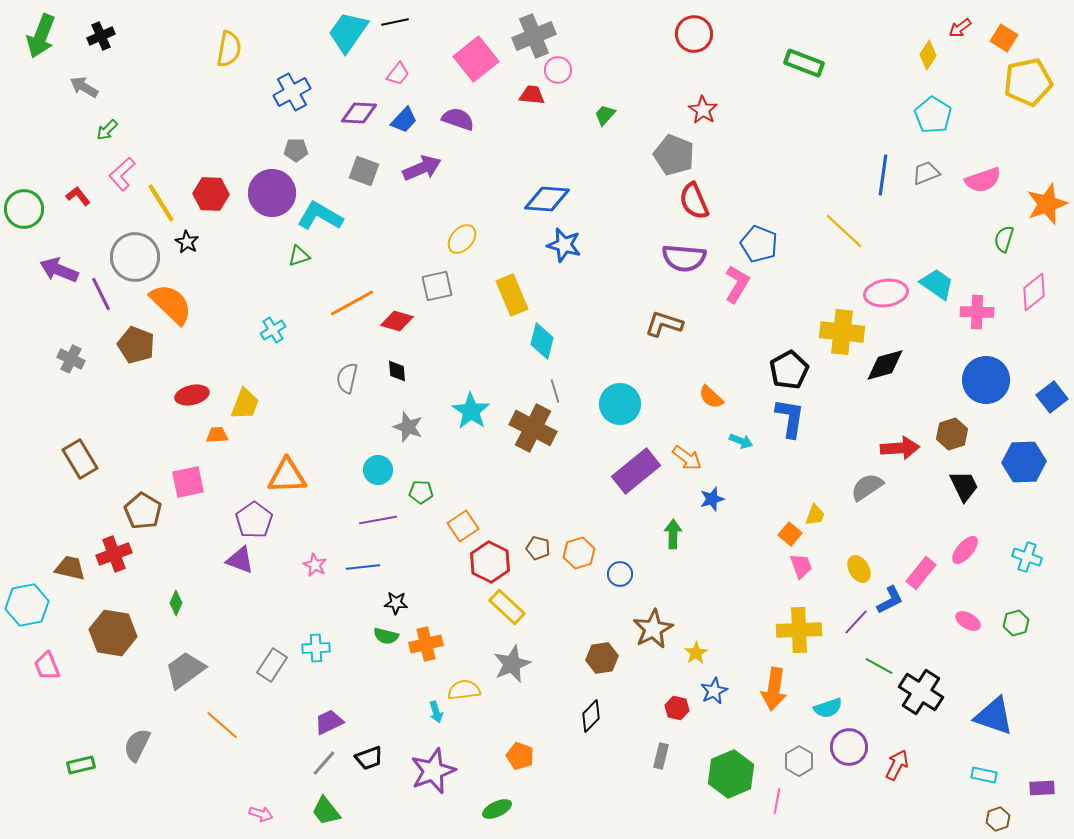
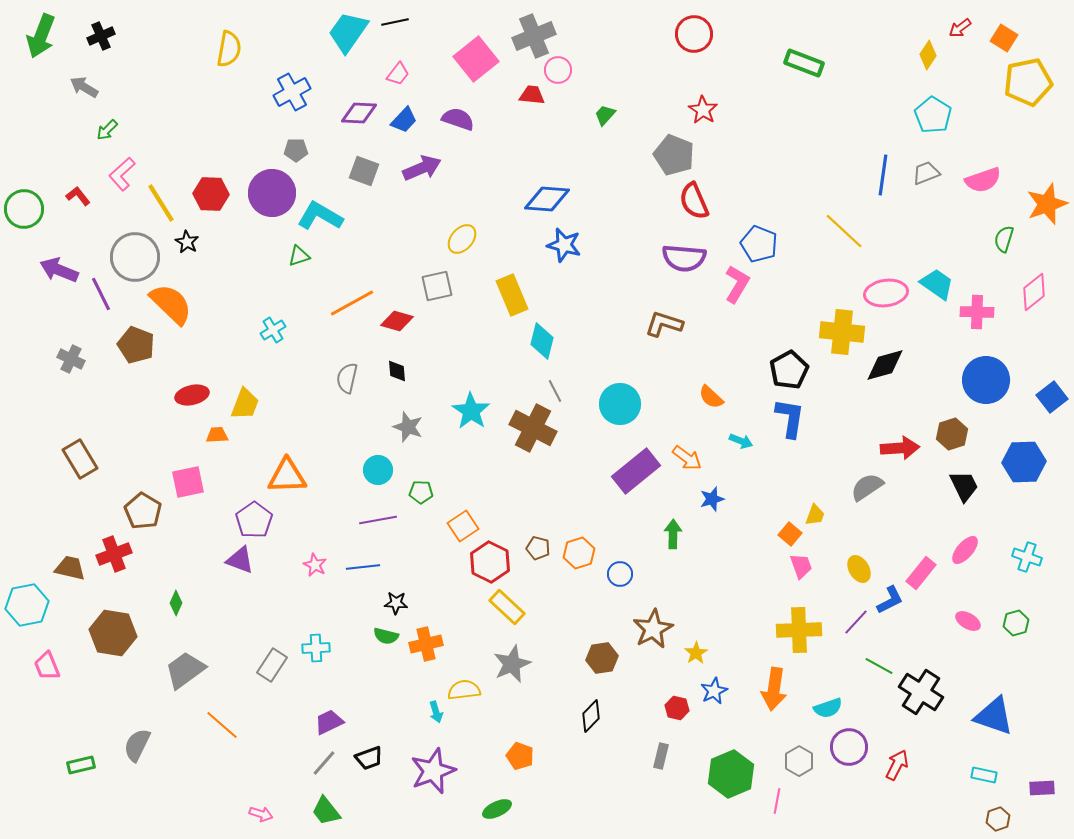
gray line at (555, 391): rotated 10 degrees counterclockwise
